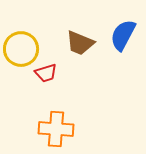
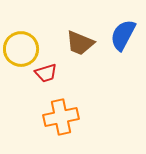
orange cross: moved 5 px right, 12 px up; rotated 16 degrees counterclockwise
